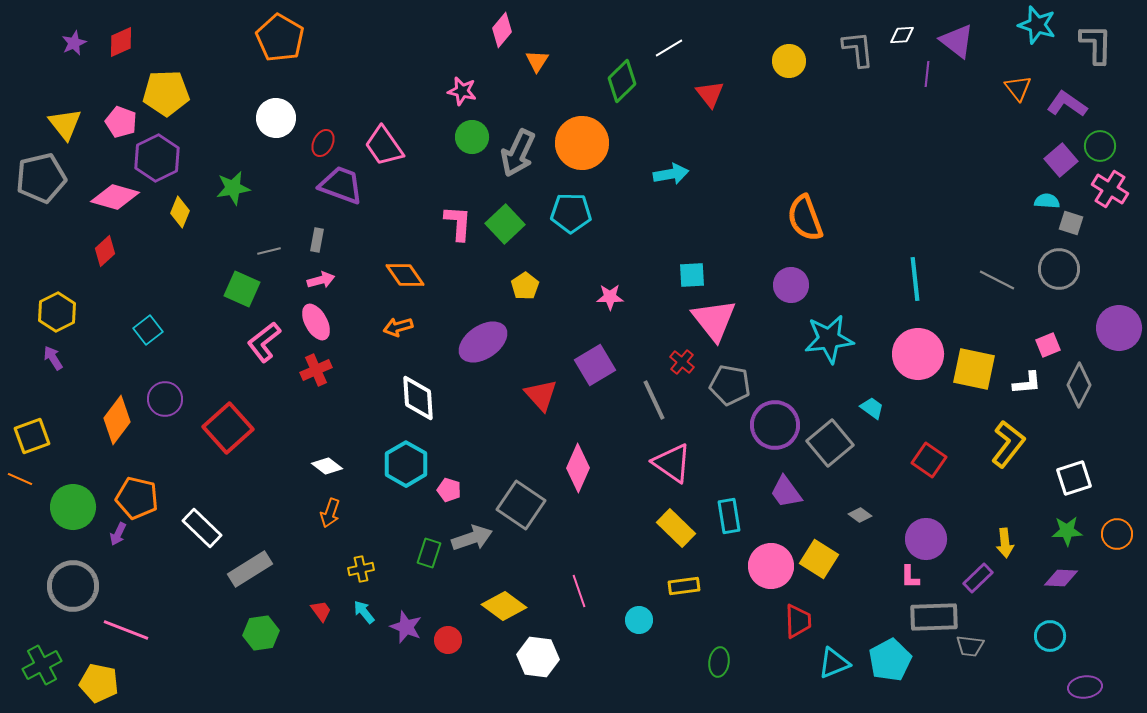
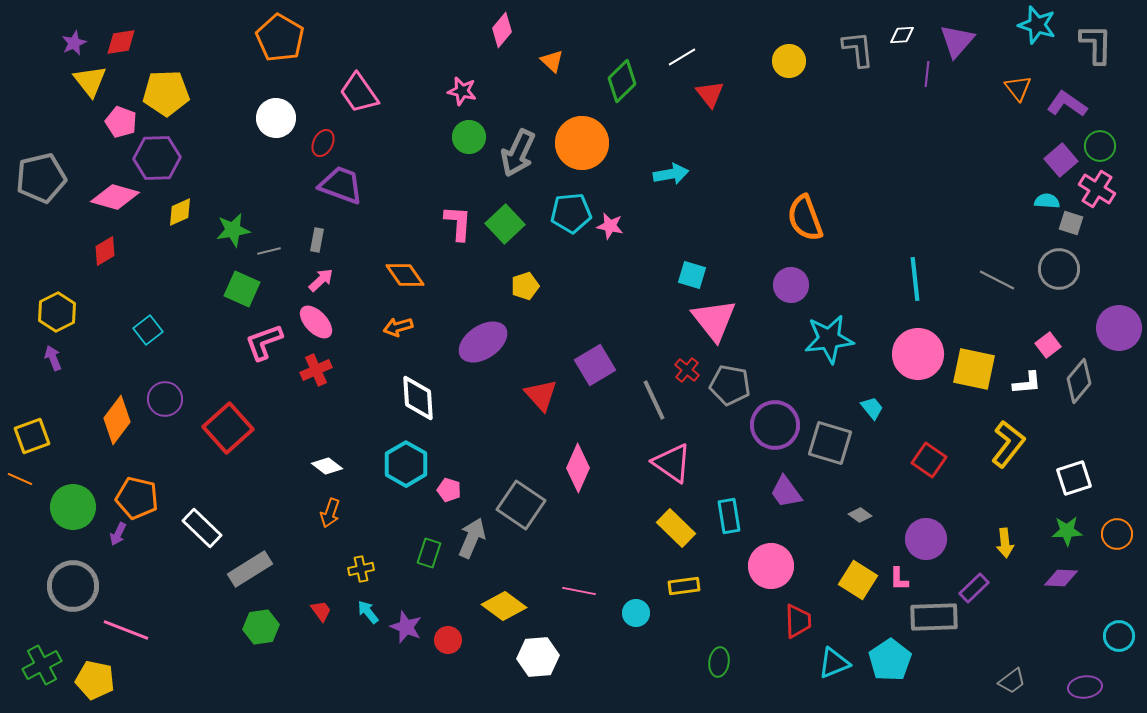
purple triangle at (957, 41): rotated 33 degrees clockwise
red diamond at (121, 42): rotated 16 degrees clockwise
white line at (669, 48): moved 13 px right, 9 px down
orange triangle at (537, 61): moved 15 px right; rotated 20 degrees counterclockwise
yellow triangle at (65, 124): moved 25 px right, 43 px up
green circle at (472, 137): moved 3 px left
pink trapezoid at (384, 146): moved 25 px left, 53 px up
purple hexagon at (157, 158): rotated 24 degrees clockwise
green star at (233, 188): moved 42 px down
pink cross at (1110, 189): moved 13 px left
yellow diamond at (180, 212): rotated 44 degrees clockwise
cyan pentagon at (571, 213): rotated 6 degrees counterclockwise
red diamond at (105, 251): rotated 12 degrees clockwise
cyan square at (692, 275): rotated 20 degrees clockwise
pink arrow at (321, 280): rotated 28 degrees counterclockwise
yellow pentagon at (525, 286): rotated 16 degrees clockwise
pink star at (610, 297): moved 71 px up; rotated 12 degrees clockwise
pink ellipse at (316, 322): rotated 15 degrees counterclockwise
pink L-shape at (264, 342): rotated 18 degrees clockwise
pink square at (1048, 345): rotated 15 degrees counterclockwise
purple arrow at (53, 358): rotated 10 degrees clockwise
red cross at (682, 362): moved 5 px right, 8 px down
gray diamond at (1079, 385): moved 4 px up; rotated 12 degrees clockwise
cyan trapezoid at (872, 408): rotated 15 degrees clockwise
gray square at (830, 443): rotated 33 degrees counterclockwise
gray arrow at (472, 538): rotated 48 degrees counterclockwise
yellow square at (819, 559): moved 39 px right, 21 px down
pink L-shape at (910, 577): moved 11 px left, 2 px down
purple rectangle at (978, 578): moved 4 px left, 10 px down
pink line at (579, 591): rotated 60 degrees counterclockwise
cyan arrow at (364, 612): moved 4 px right
cyan circle at (639, 620): moved 3 px left, 7 px up
green hexagon at (261, 633): moved 6 px up
cyan circle at (1050, 636): moved 69 px right
gray trapezoid at (970, 646): moved 42 px right, 35 px down; rotated 44 degrees counterclockwise
white hexagon at (538, 657): rotated 12 degrees counterclockwise
cyan pentagon at (890, 660): rotated 6 degrees counterclockwise
yellow pentagon at (99, 683): moved 4 px left, 3 px up
